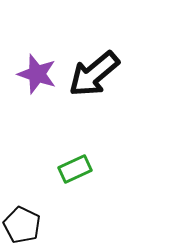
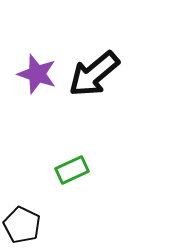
green rectangle: moved 3 px left, 1 px down
